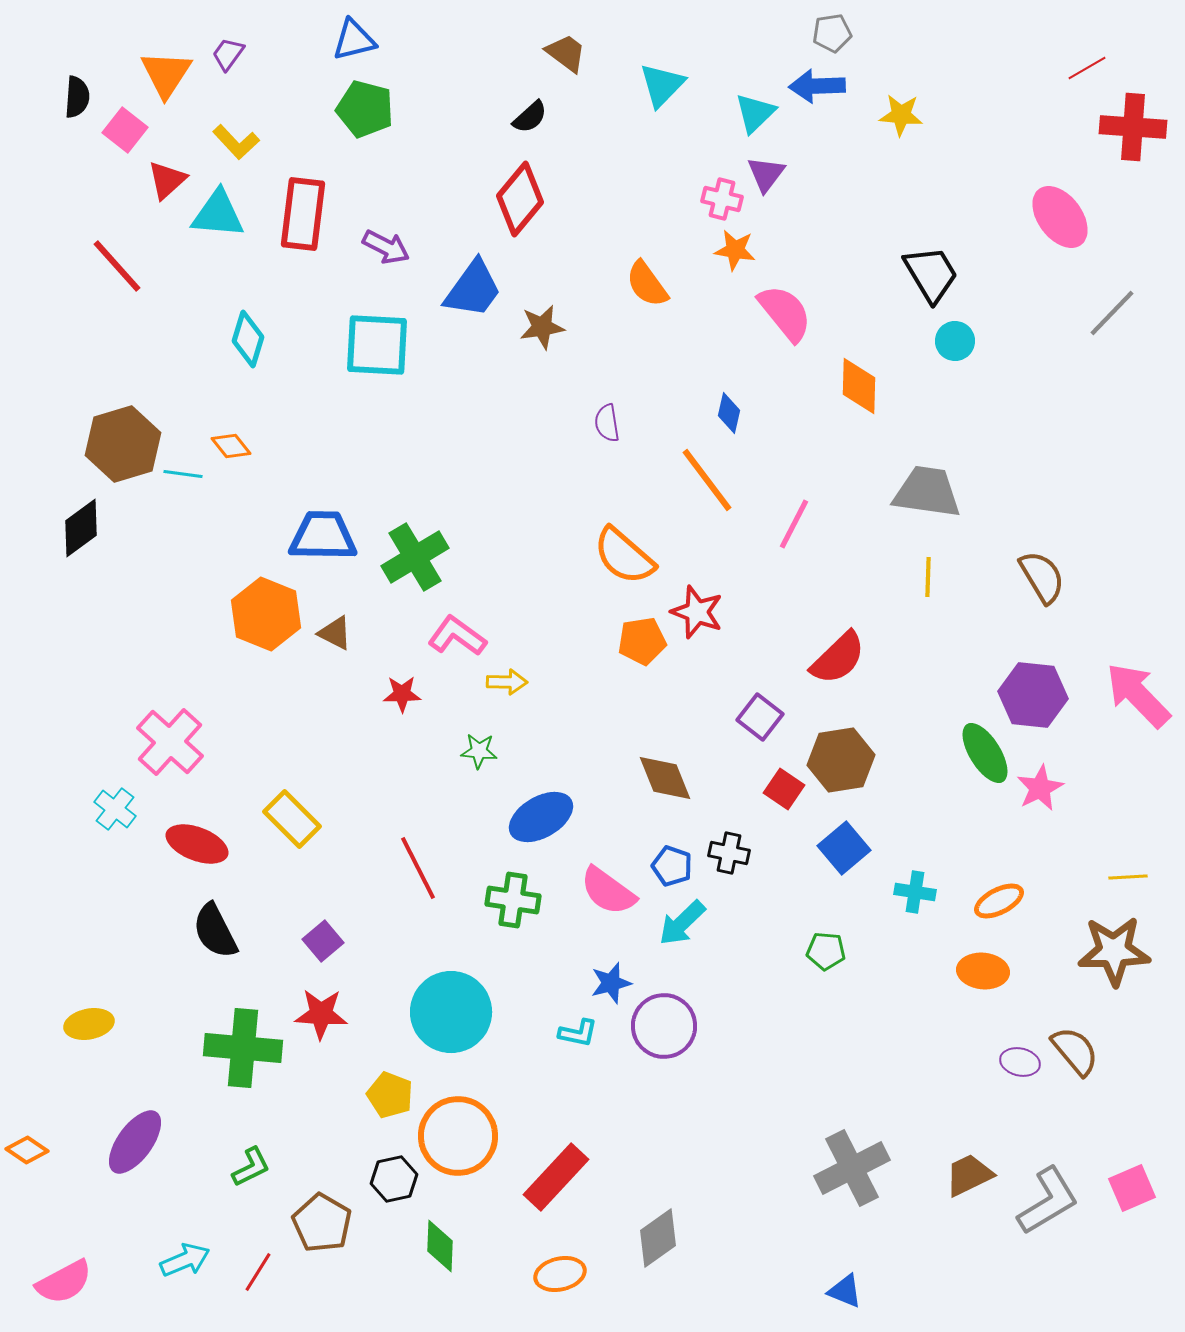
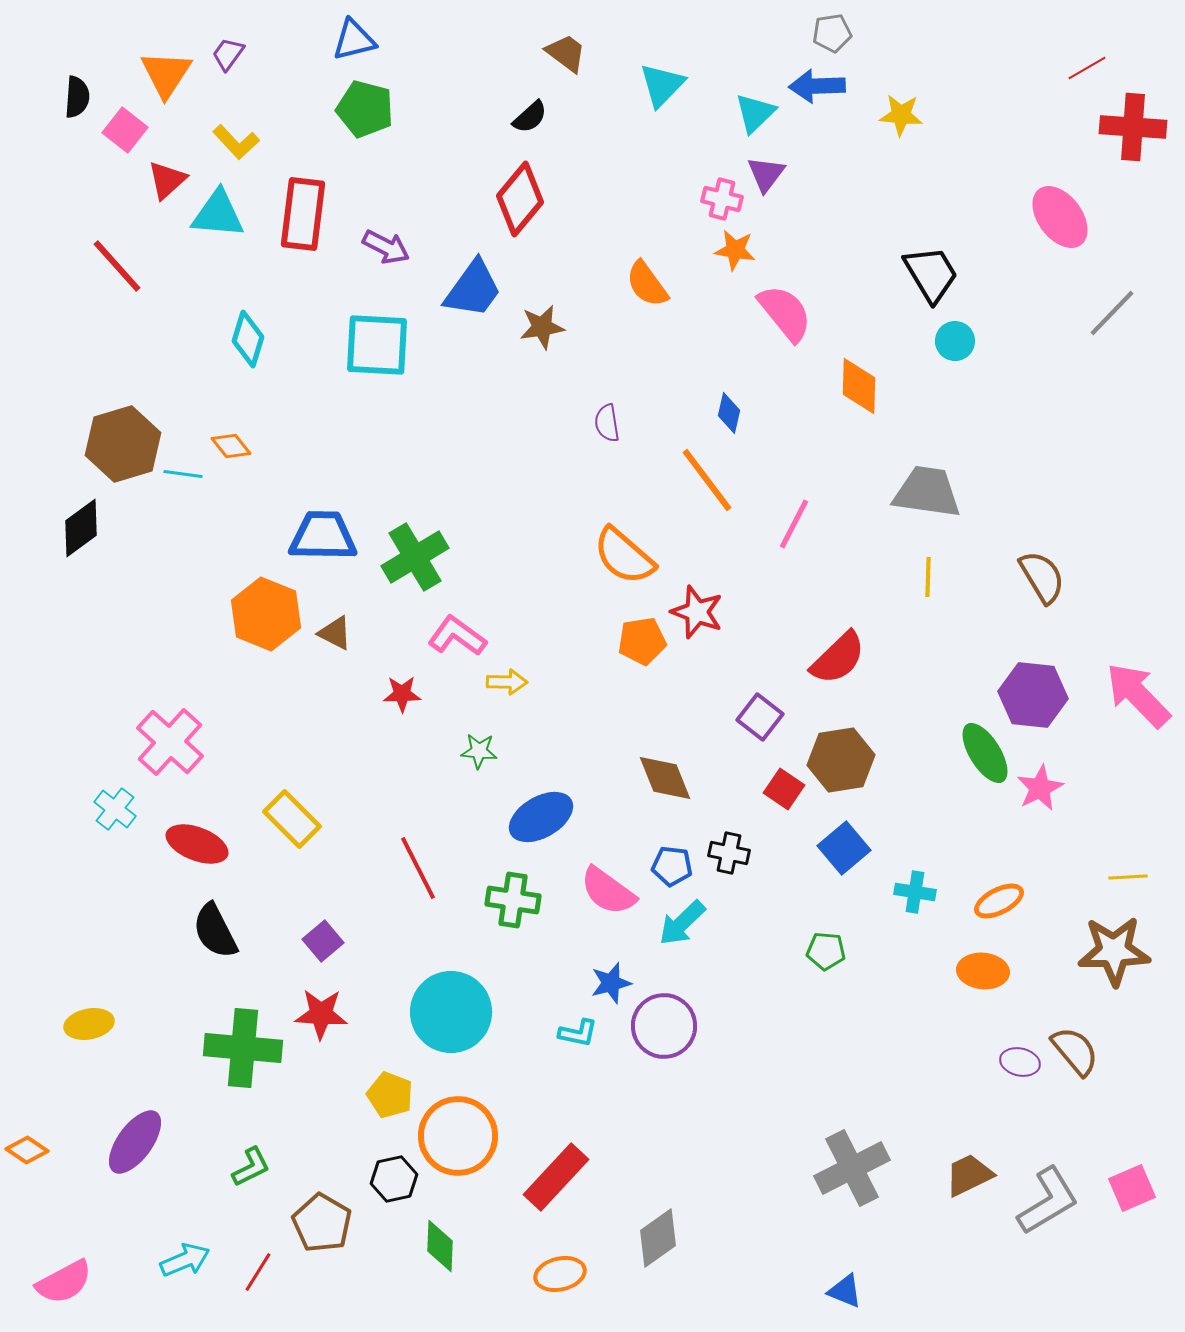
blue pentagon at (672, 866): rotated 12 degrees counterclockwise
